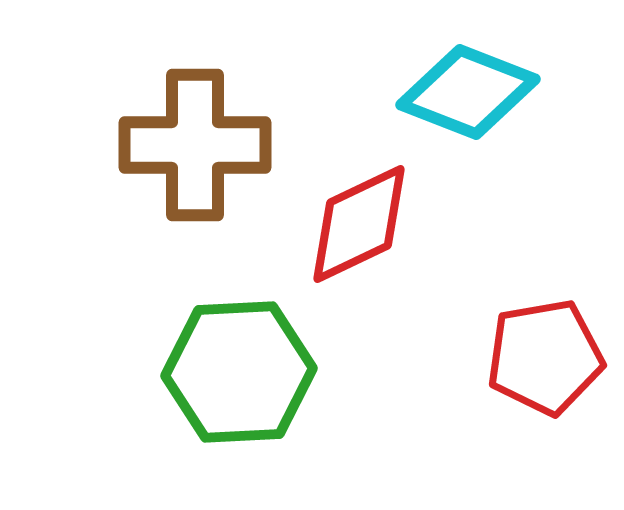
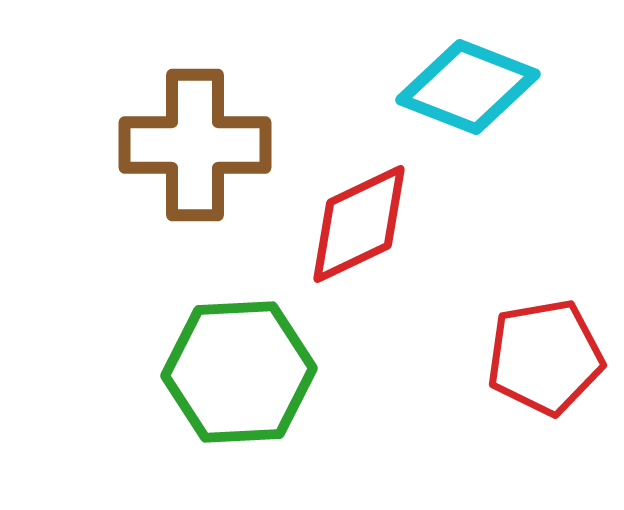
cyan diamond: moved 5 px up
